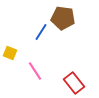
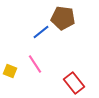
blue line: rotated 18 degrees clockwise
yellow square: moved 18 px down
pink line: moved 7 px up
